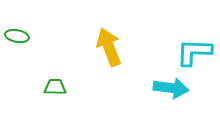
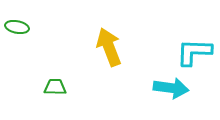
green ellipse: moved 9 px up
